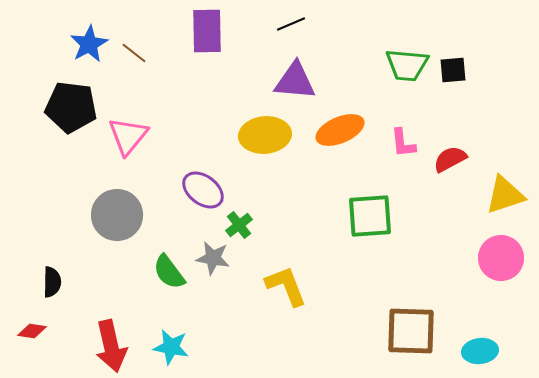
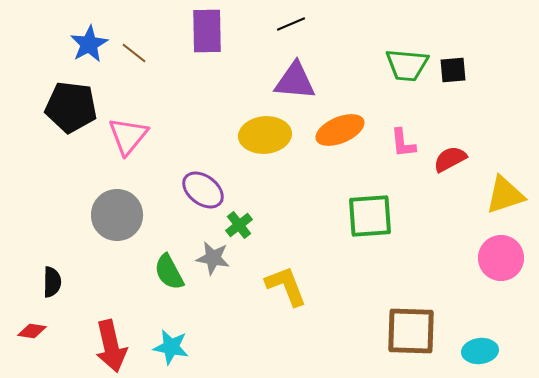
green semicircle: rotated 9 degrees clockwise
